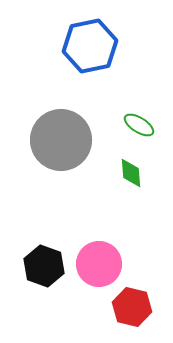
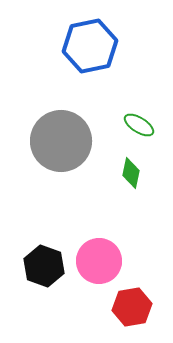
gray circle: moved 1 px down
green diamond: rotated 16 degrees clockwise
pink circle: moved 3 px up
red hexagon: rotated 24 degrees counterclockwise
